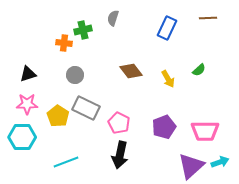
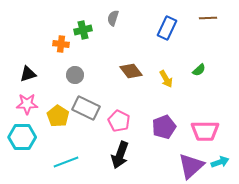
orange cross: moved 3 px left, 1 px down
yellow arrow: moved 2 px left
pink pentagon: moved 2 px up
black arrow: rotated 8 degrees clockwise
